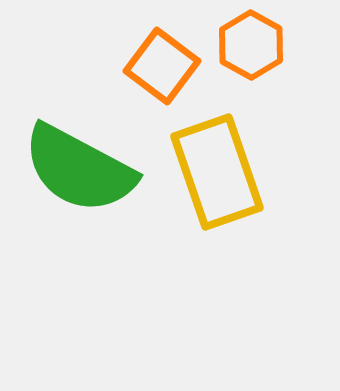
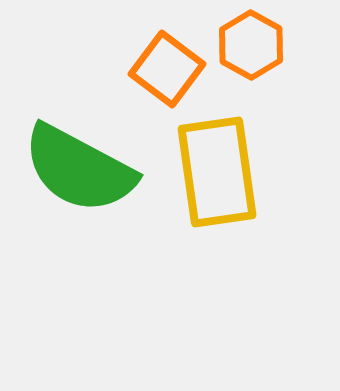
orange square: moved 5 px right, 3 px down
yellow rectangle: rotated 11 degrees clockwise
